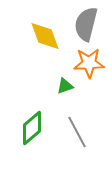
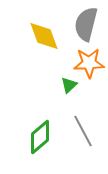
yellow diamond: moved 1 px left
green triangle: moved 4 px right, 1 px up; rotated 24 degrees counterclockwise
green diamond: moved 8 px right, 9 px down
gray line: moved 6 px right, 1 px up
